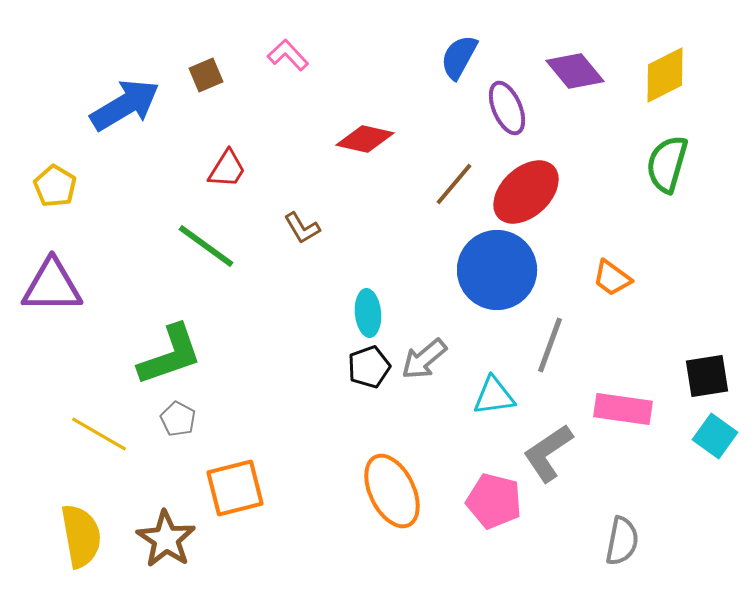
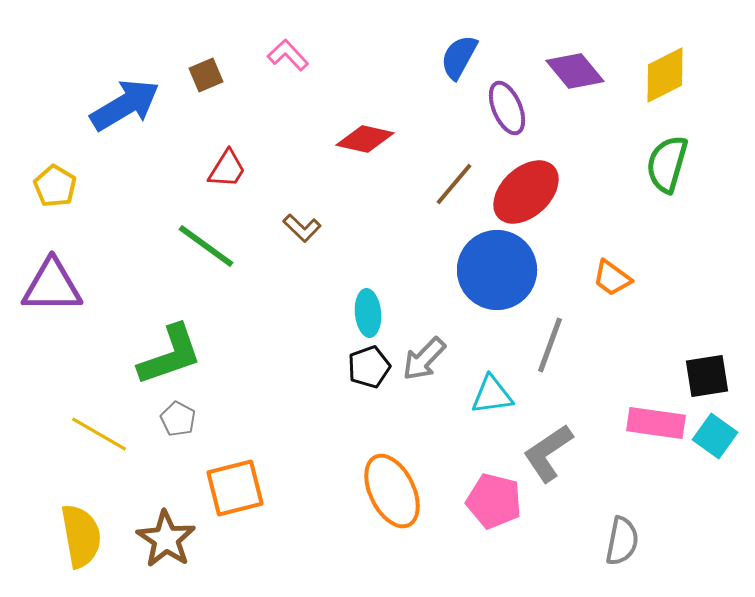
brown L-shape: rotated 15 degrees counterclockwise
gray arrow: rotated 6 degrees counterclockwise
cyan triangle: moved 2 px left, 1 px up
pink rectangle: moved 33 px right, 14 px down
